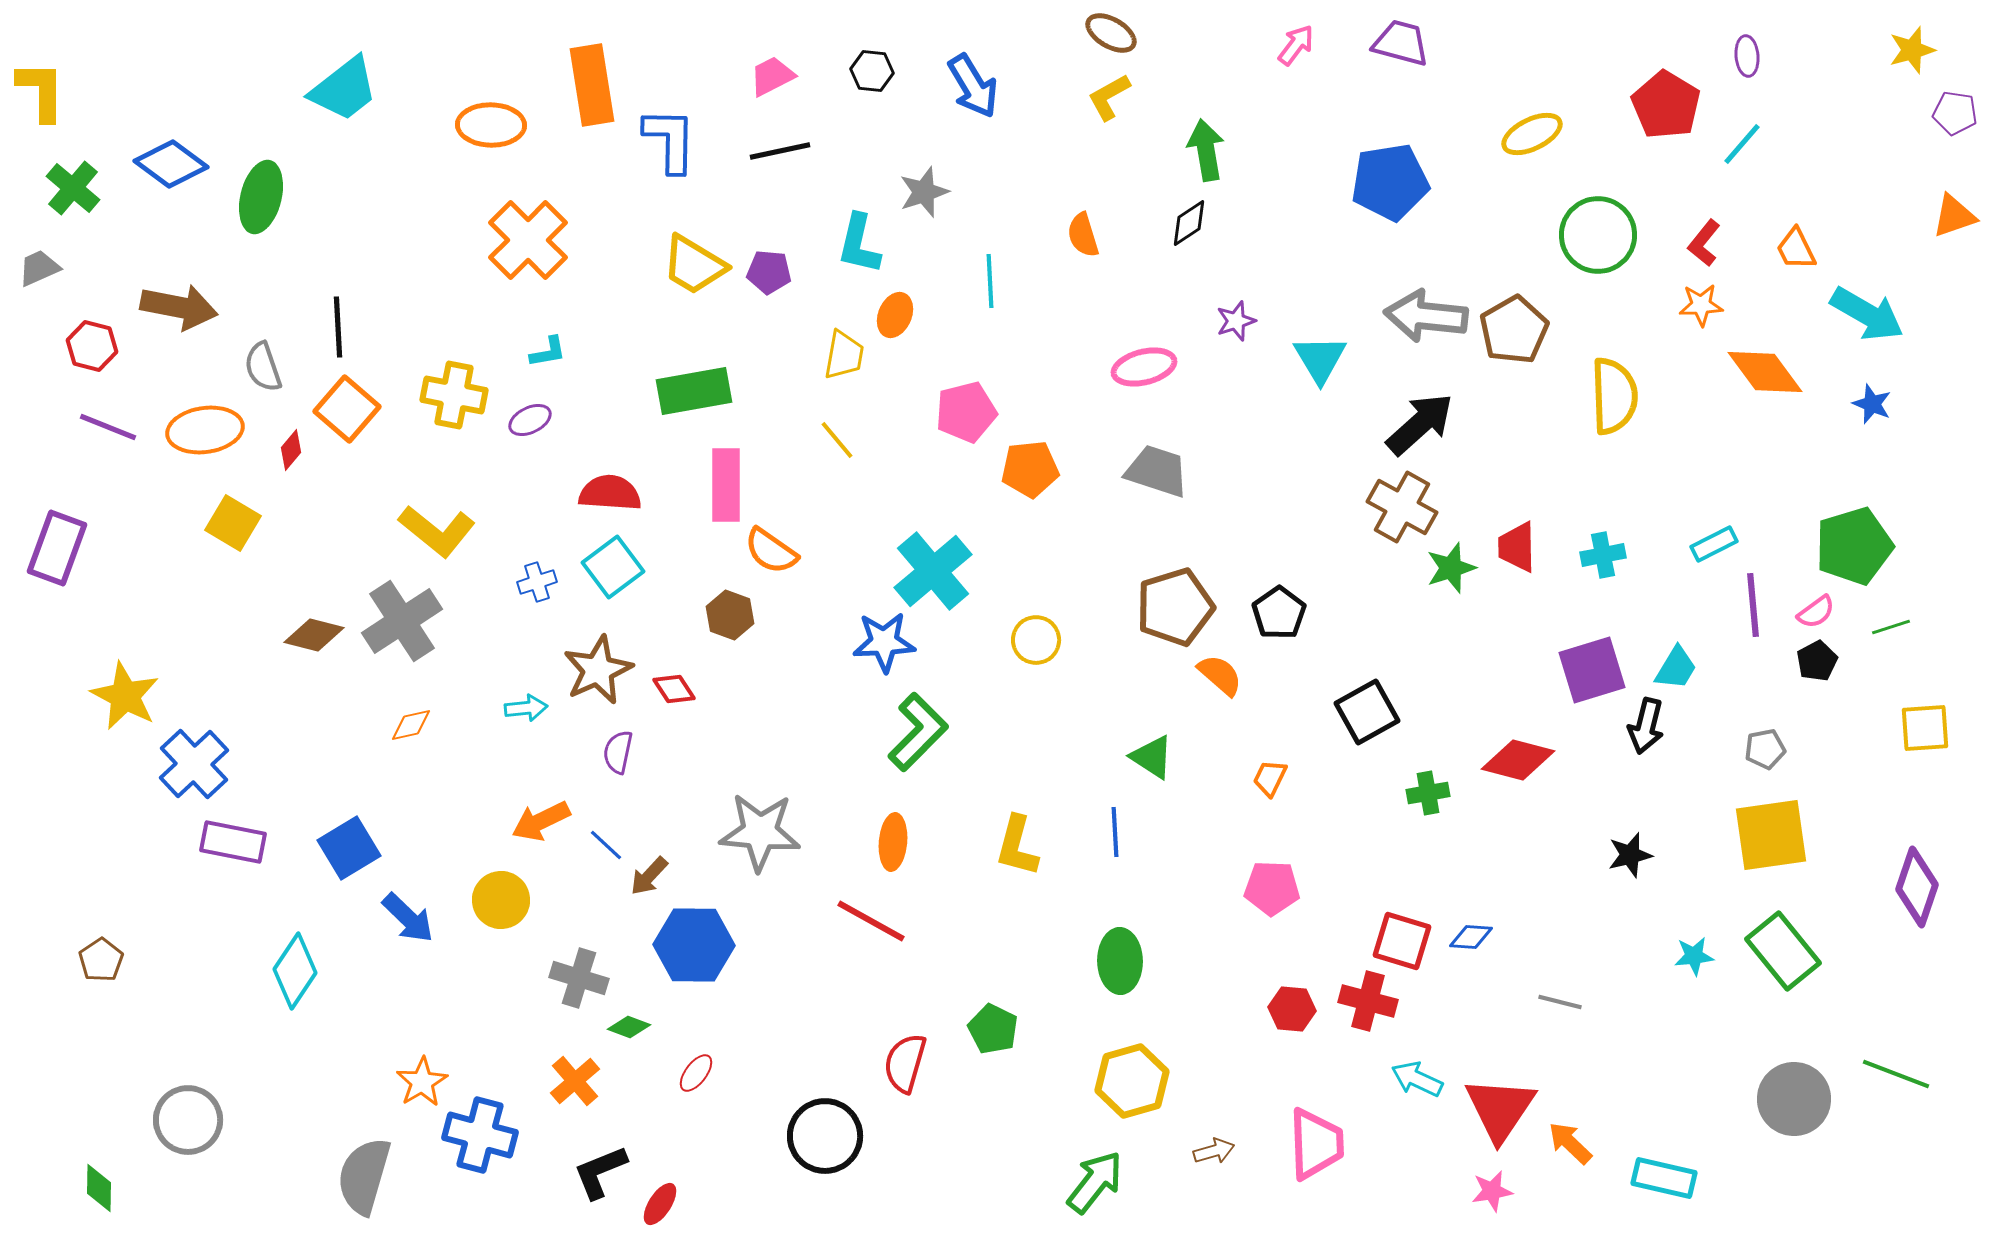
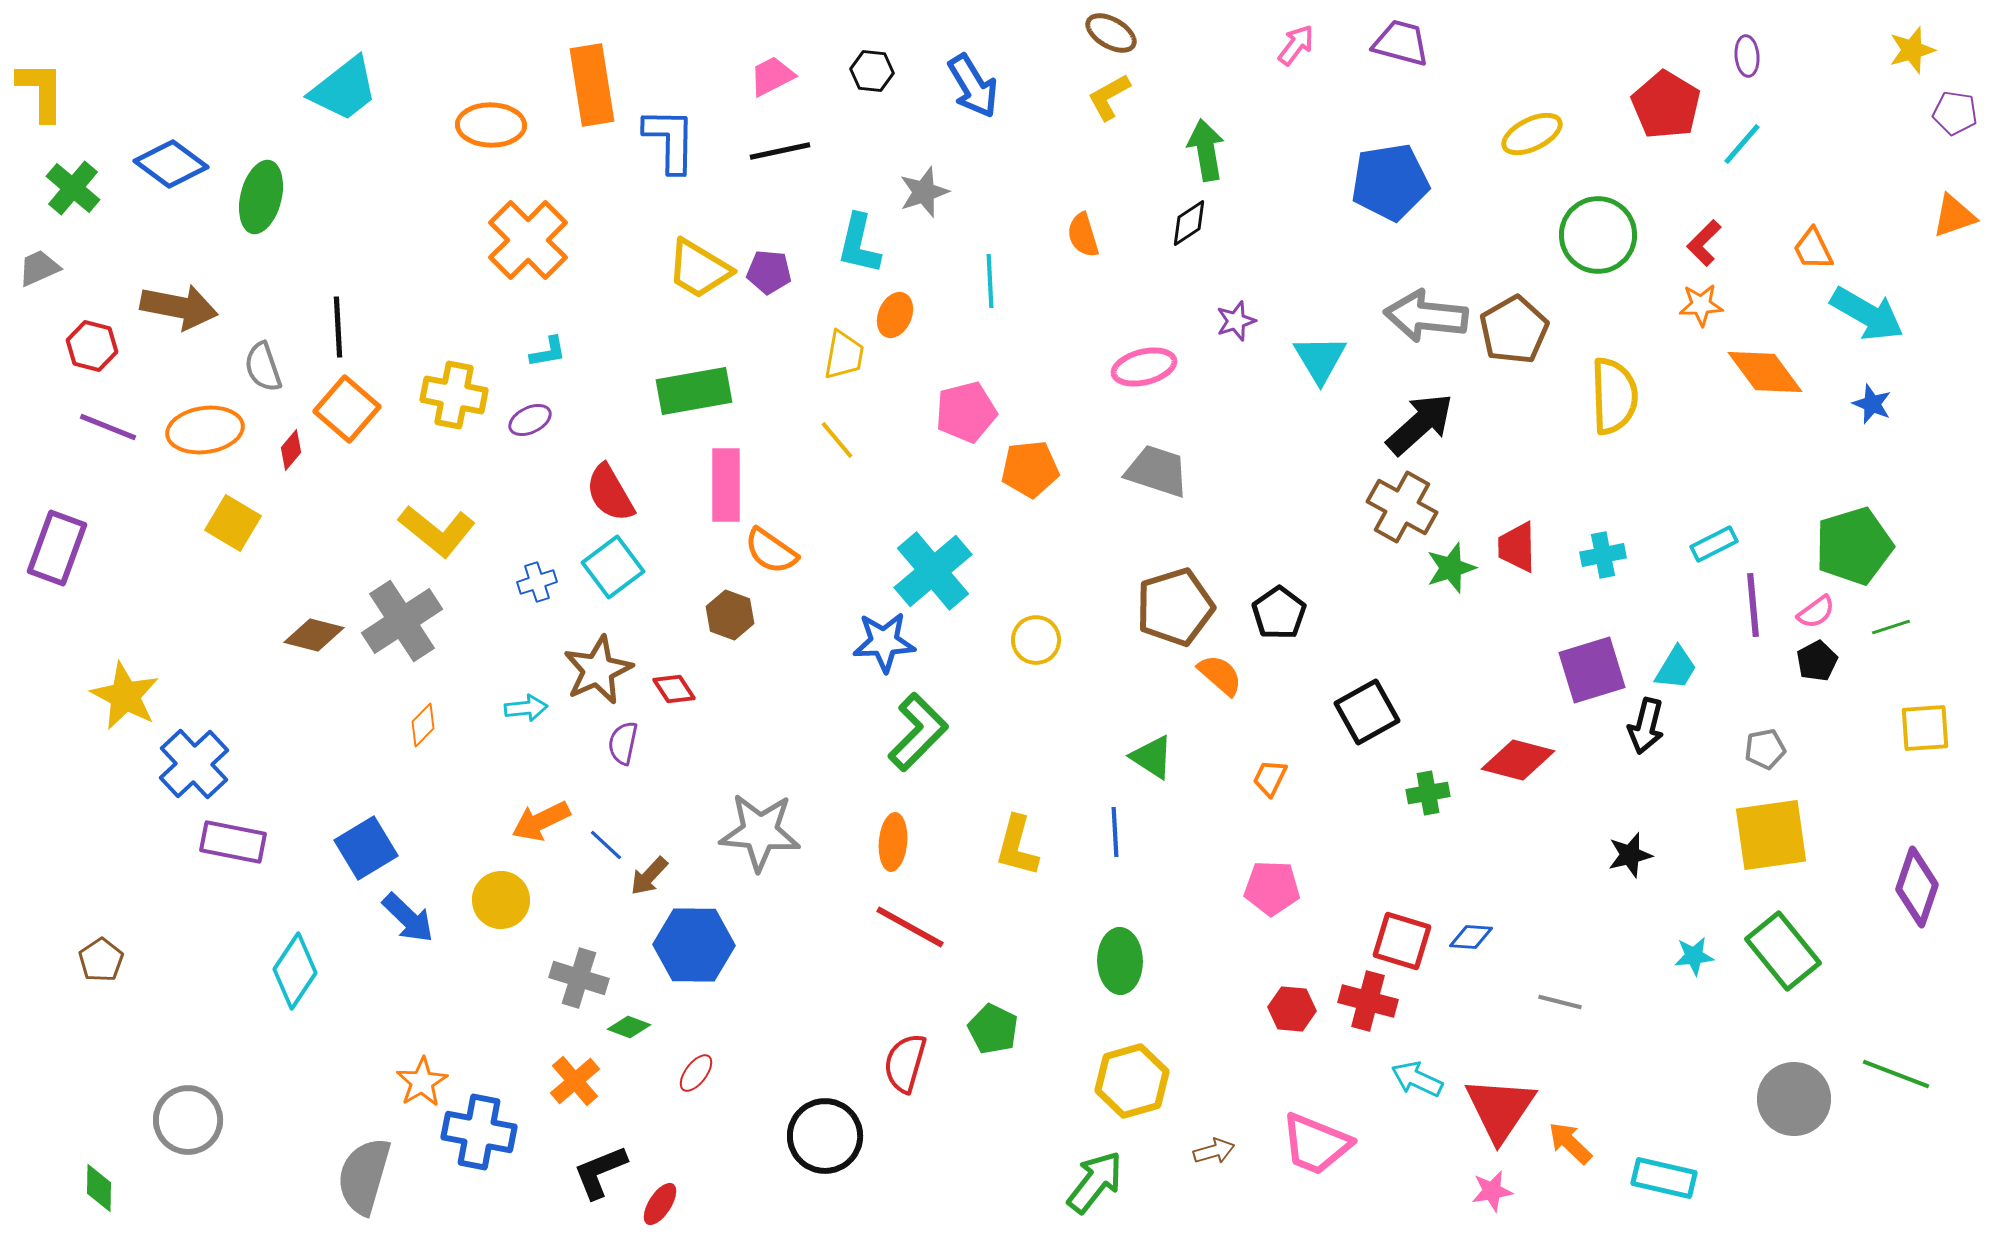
red L-shape at (1704, 243): rotated 6 degrees clockwise
orange trapezoid at (1796, 249): moved 17 px right
yellow trapezoid at (694, 265): moved 5 px right, 4 px down
red semicircle at (610, 493): rotated 124 degrees counterclockwise
orange diamond at (411, 725): moved 12 px right; rotated 33 degrees counterclockwise
purple semicircle at (618, 752): moved 5 px right, 9 px up
blue square at (349, 848): moved 17 px right
red line at (871, 921): moved 39 px right, 6 px down
blue cross at (480, 1135): moved 1 px left, 3 px up; rotated 4 degrees counterclockwise
pink trapezoid at (1316, 1144): rotated 114 degrees clockwise
